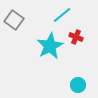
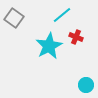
gray square: moved 2 px up
cyan star: moved 1 px left
cyan circle: moved 8 px right
